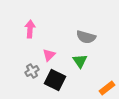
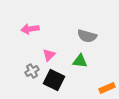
pink arrow: rotated 102 degrees counterclockwise
gray semicircle: moved 1 px right, 1 px up
green triangle: rotated 49 degrees counterclockwise
black square: moved 1 px left
orange rectangle: rotated 14 degrees clockwise
